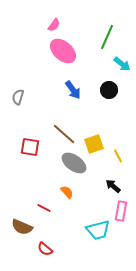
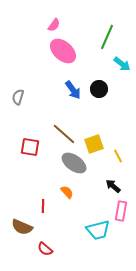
black circle: moved 10 px left, 1 px up
red line: moved 1 px left, 2 px up; rotated 64 degrees clockwise
